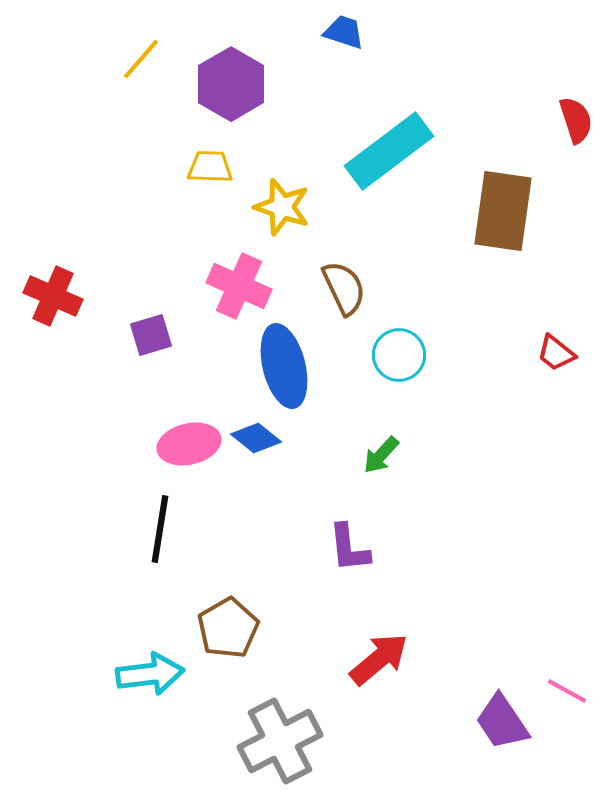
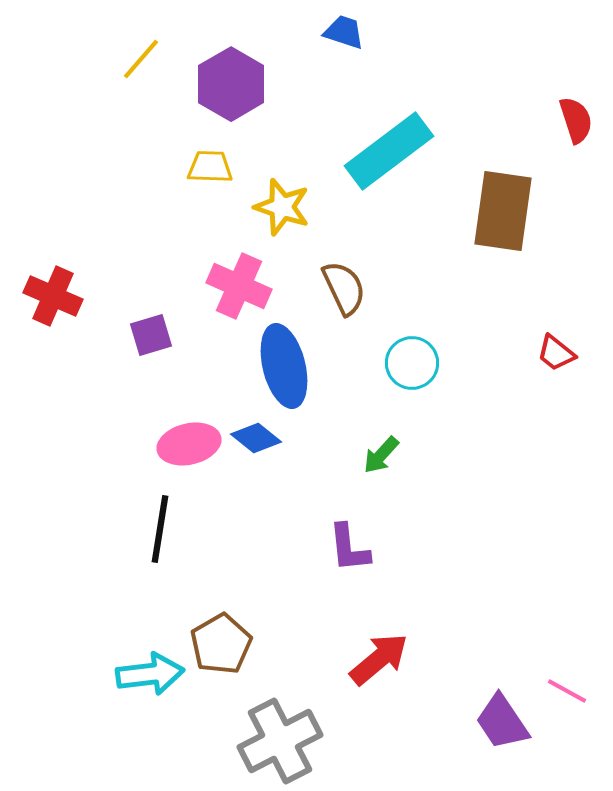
cyan circle: moved 13 px right, 8 px down
brown pentagon: moved 7 px left, 16 px down
